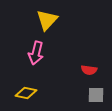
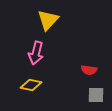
yellow triangle: moved 1 px right
yellow diamond: moved 5 px right, 8 px up
